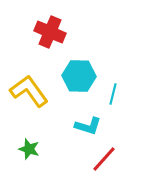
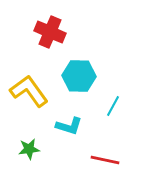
cyan line: moved 12 px down; rotated 15 degrees clockwise
cyan L-shape: moved 19 px left
green star: rotated 25 degrees counterclockwise
red line: moved 1 px right, 1 px down; rotated 60 degrees clockwise
